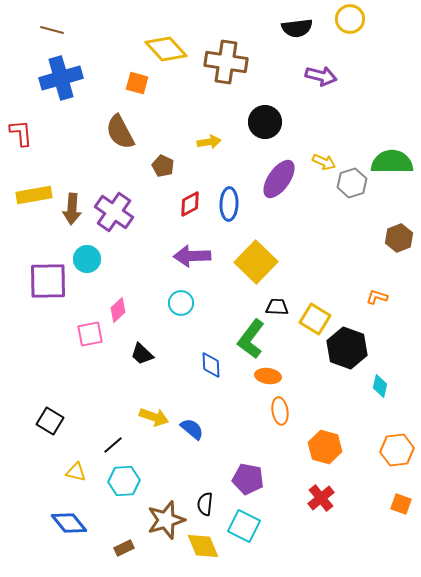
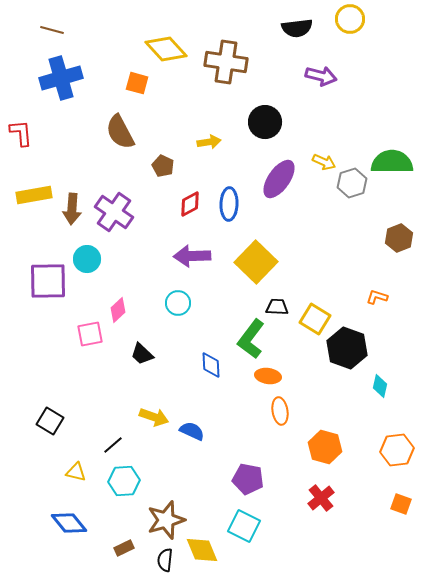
cyan circle at (181, 303): moved 3 px left
blue semicircle at (192, 429): moved 2 px down; rotated 15 degrees counterclockwise
black semicircle at (205, 504): moved 40 px left, 56 px down
yellow diamond at (203, 546): moved 1 px left, 4 px down
